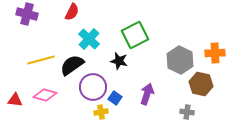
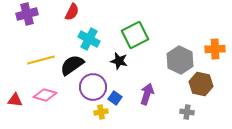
purple cross: rotated 30 degrees counterclockwise
cyan cross: rotated 15 degrees counterclockwise
orange cross: moved 4 px up
